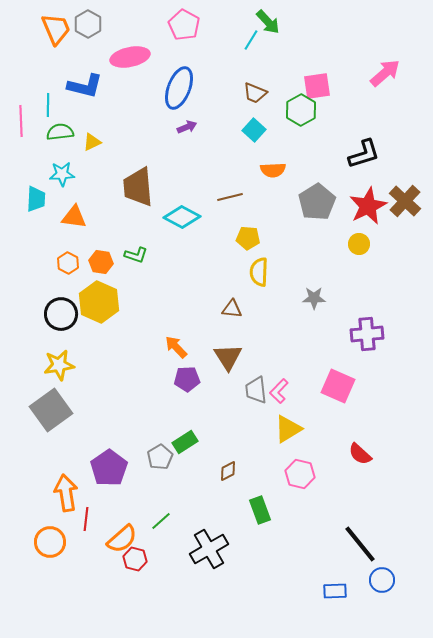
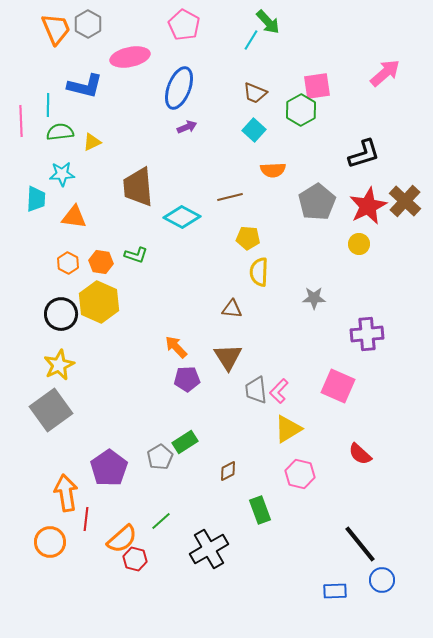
yellow star at (59, 365): rotated 16 degrees counterclockwise
